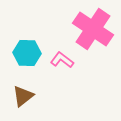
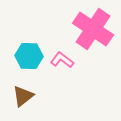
cyan hexagon: moved 2 px right, 3 px down
